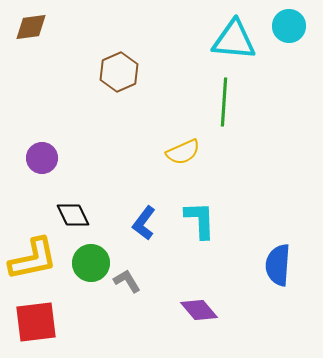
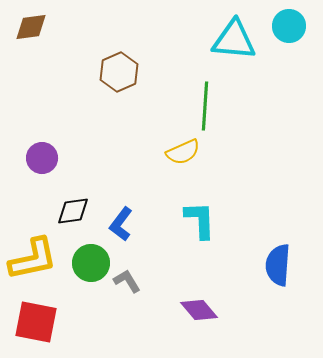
green line: moved 19 px left, 4 px down
black diamond: moved 4 px up; rotated 72 degrees counterclockwise
blue L-shape: moved 23 px left, 1 px down
red square: rotated 18 degrees clockwise
